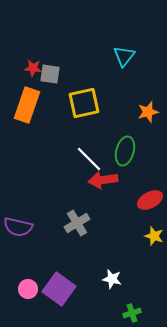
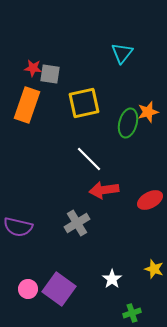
cyan triangle: moved 2 px left, 3 px up
green ellipse: moved 3 px right, 28 px up
red arrow: moved 1 px right, 10 px down
yellow star: moved 33 px down
white star: rotated 24 degrees clockwise
